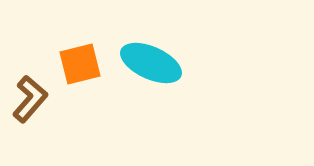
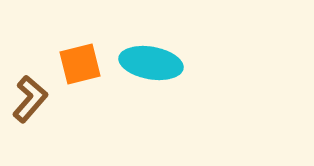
cyan ellipse: rotated 14 degrees counterclockwise
